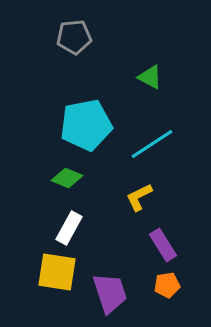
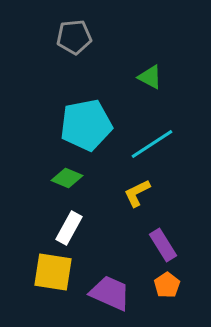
yellow L-shape: moved 2 px left, 4 px up
yellow square: moved 4 px left
orange pentagon: rotated 25 degrees counterclockwise
purple trapezoid: rotated 48 degrees counterclockwise
